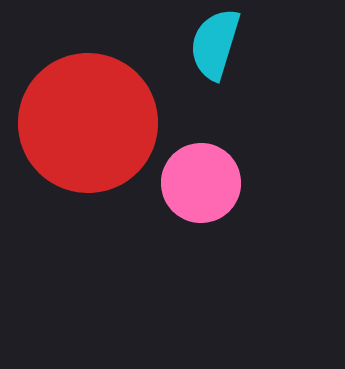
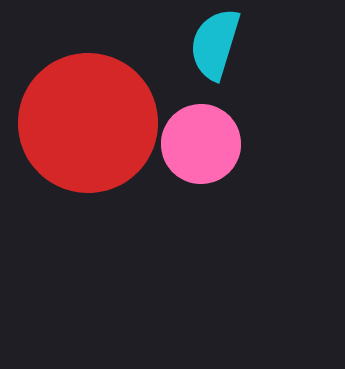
pink circle: moved 39 px up
